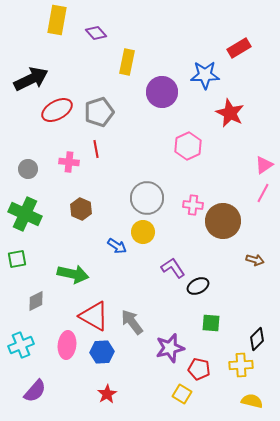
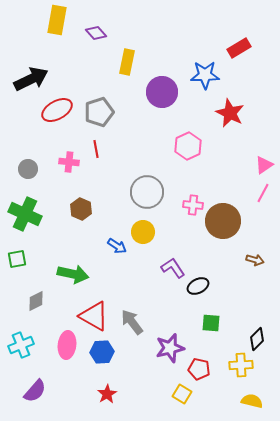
gray circle at (147, 198): moved 6 px up
